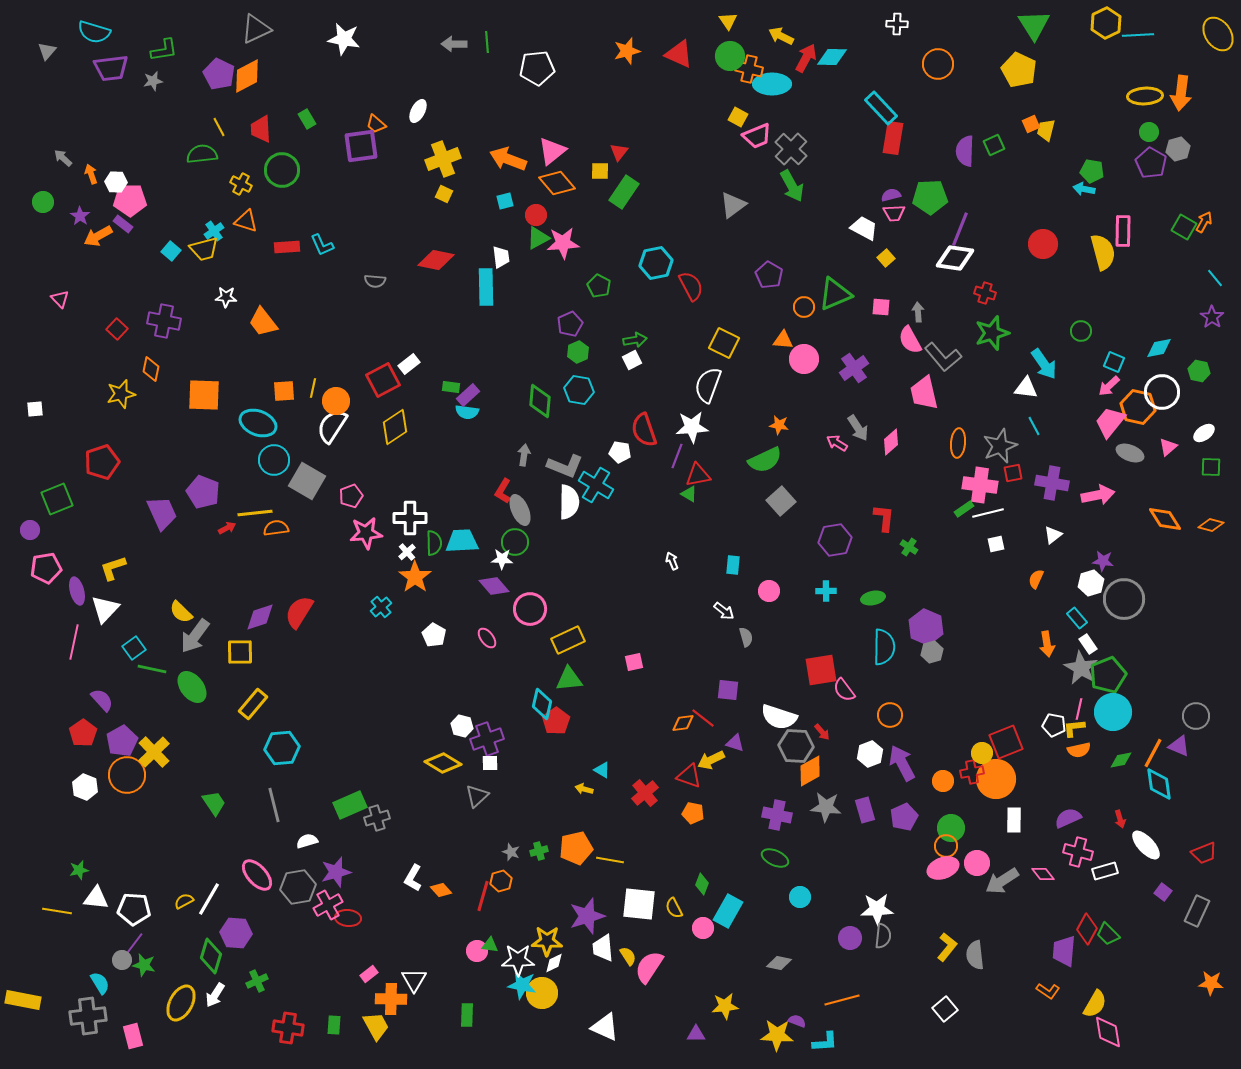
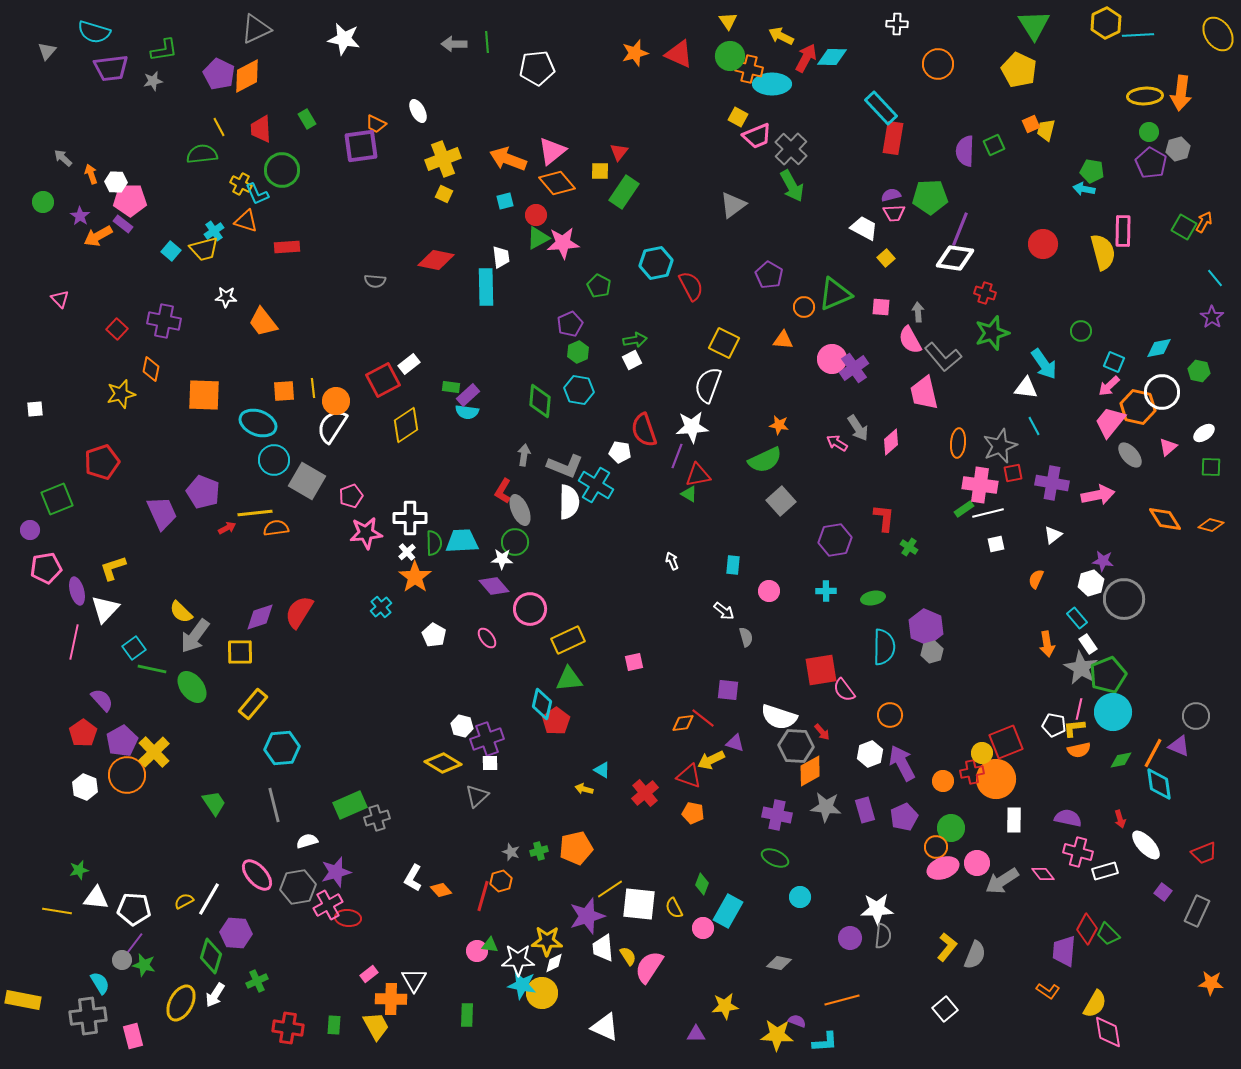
orange star at (627, 51): moved 8 px right, 2 px down
white ellipse at (418, 111): rotated 55 degrees counterclockwise
orange trapezoid at (376, 124): rotated 15 degrees counterclockwise
cyan L-shape at (322, 245): moved 65 px left, 51 px up
pink circle at (804, 359): moved 28 px right
yellow line at (313, 388): rotated 18 degrees counterclockwise
yellow diamond at (395, 427): moved 11 px right, 2 px up
gray ellipse at (1130, 453): moved 2 px down; rotated 28 degrees clockwise
purple semicircle at (1068, 818): rotated 36 degrees clockwise
orange circle at (946, 846): moved 10 px left, 1 px down
yellow line at (610, 860): moved 29 px down; rotated 44 degrees counterclockwise
gray semicircle at (975, 955): rotated 152 degrees counterclockwise
